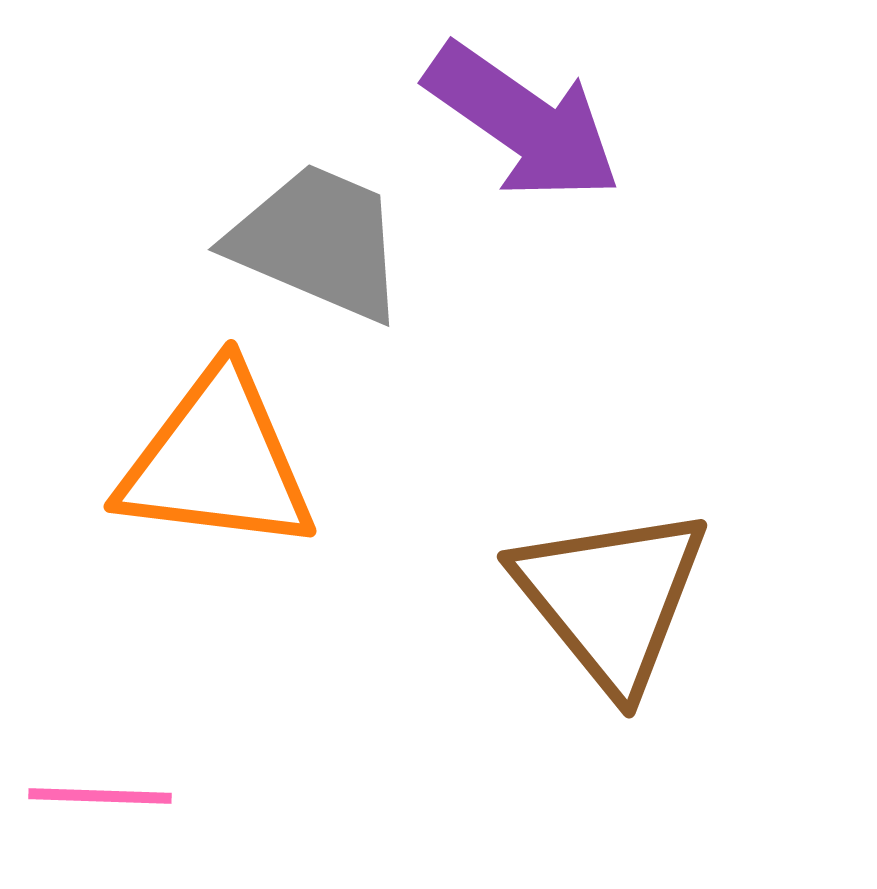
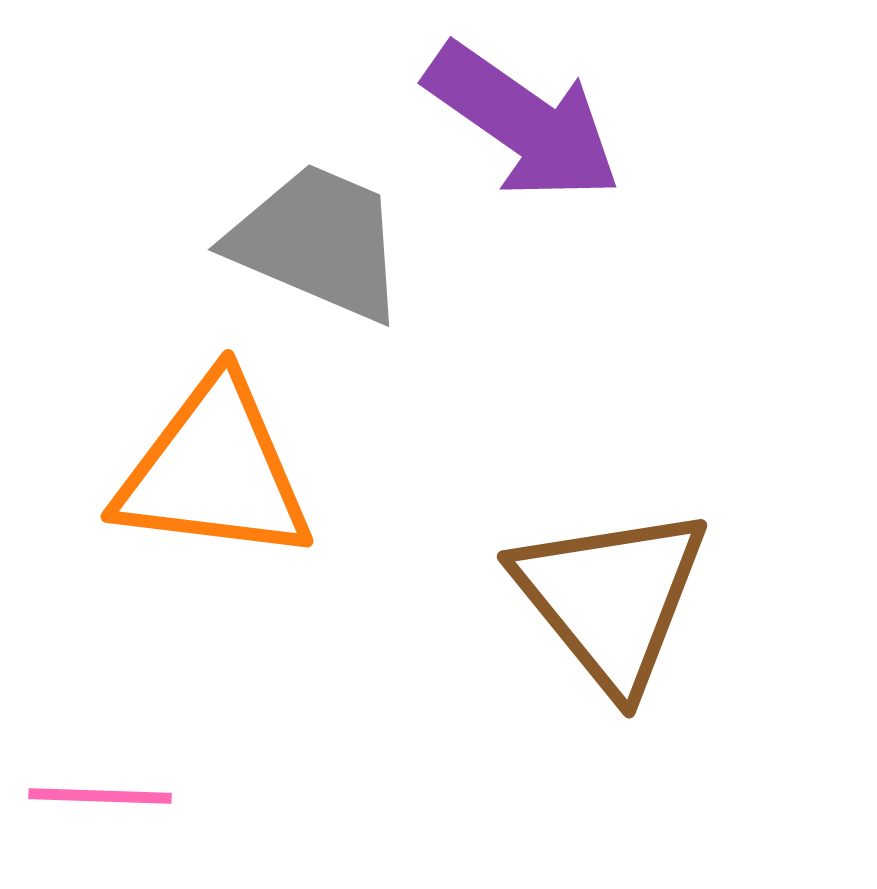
orange triangle: moved 3 px left, 10 px down
